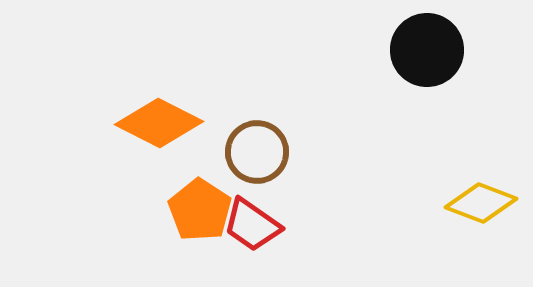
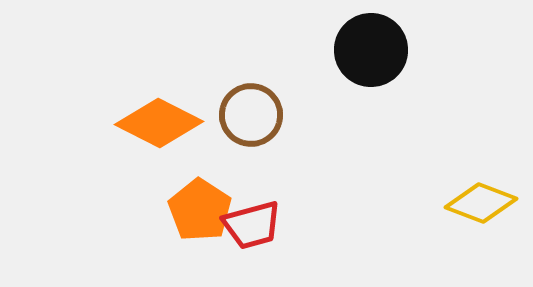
black circle: moved 56 px left
brown circle: moved 6 px left, 37 px up
red trapezoid: rotated 50 degrees counterclockwise
